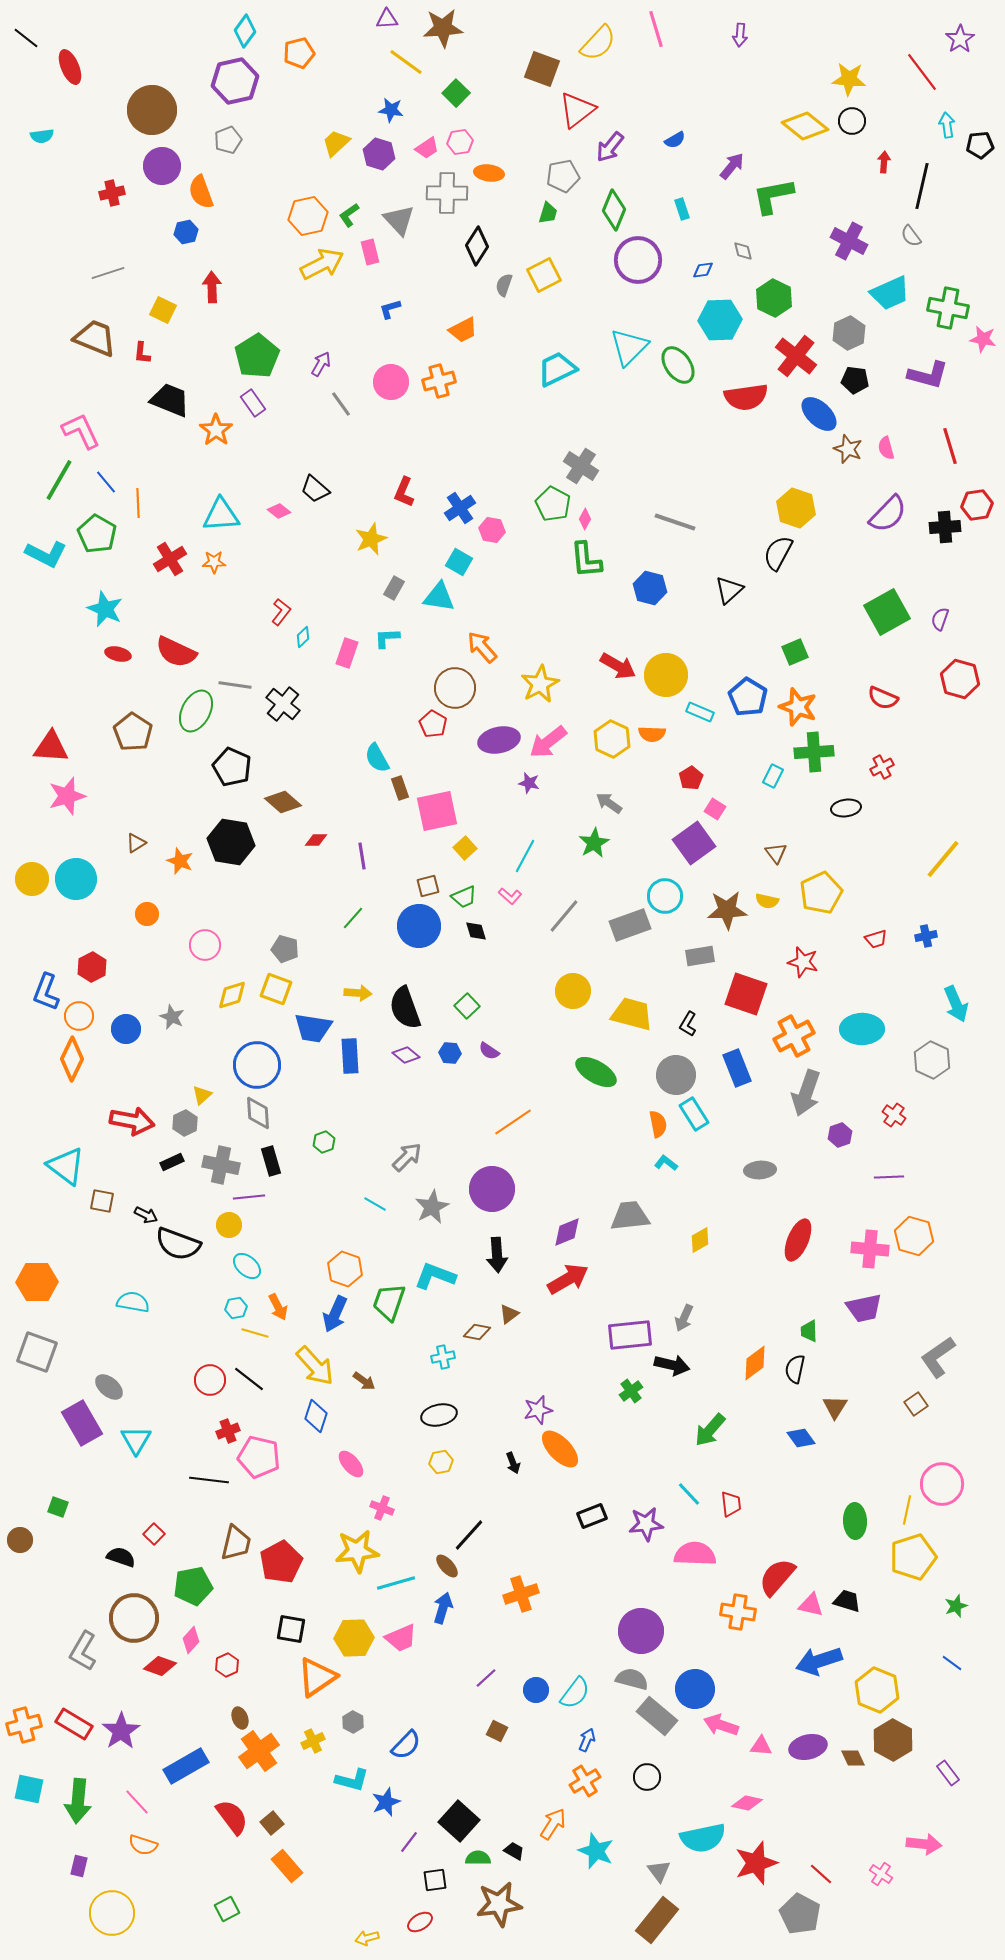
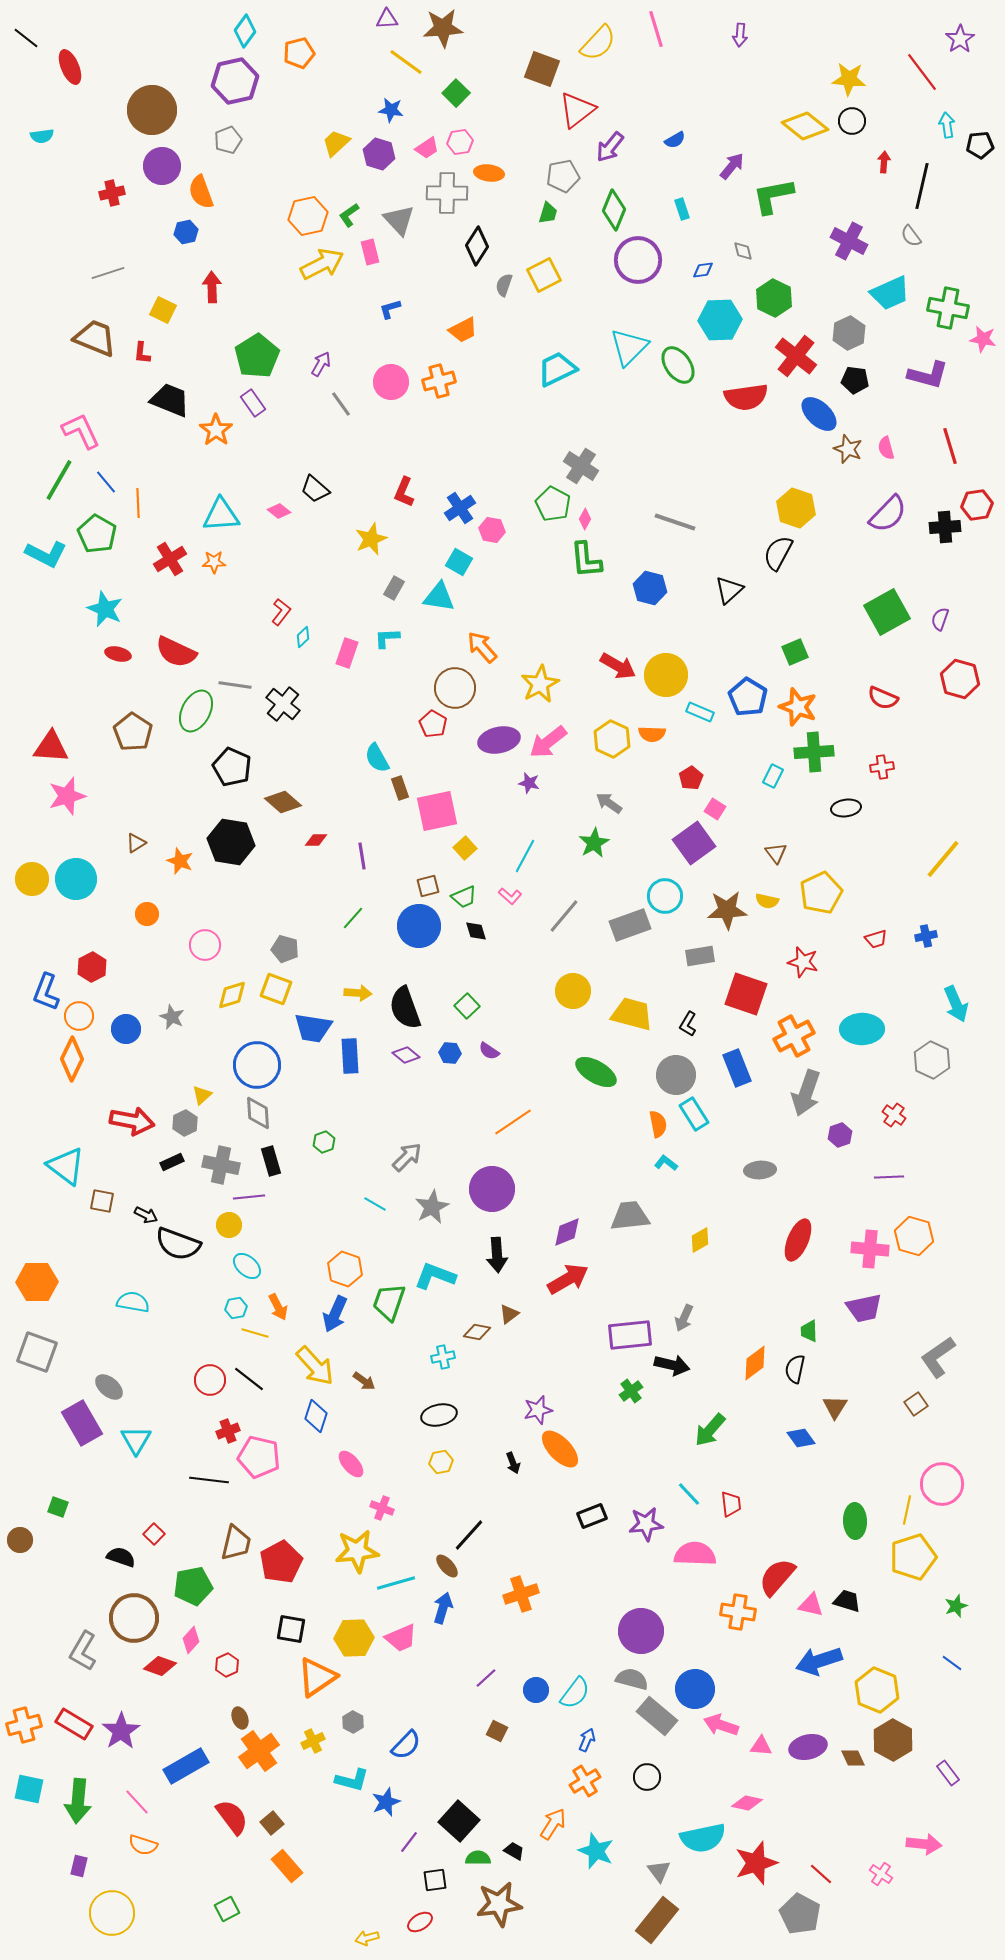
red cross at (882, 767): rotated 20 degrees clockwise
